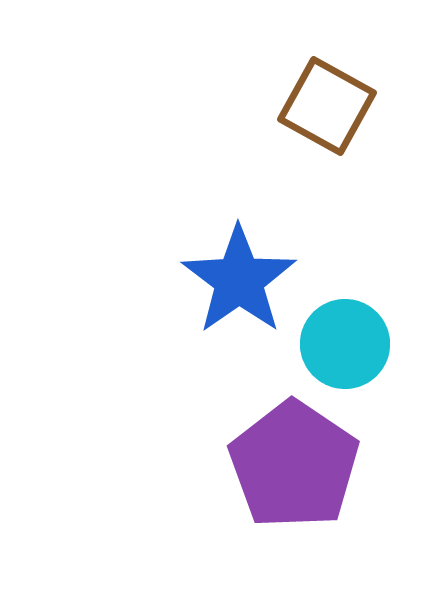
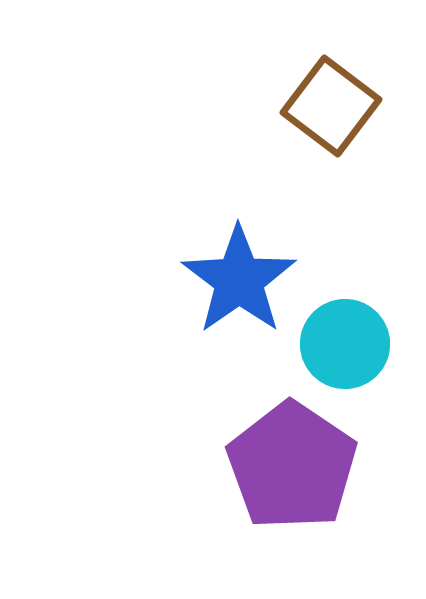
brown square: moved 4 px right; rotated 8 degrees clockwise
purple pentagon: moved 2 px left, 1 px down
